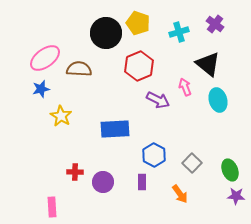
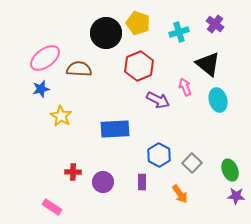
blue hexagon: moved 5 px right
red cross: moved 2 px left
pink rectangle: rotated 54 degrees counterclockwise
